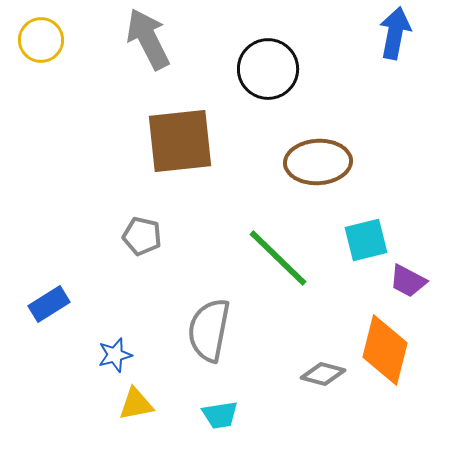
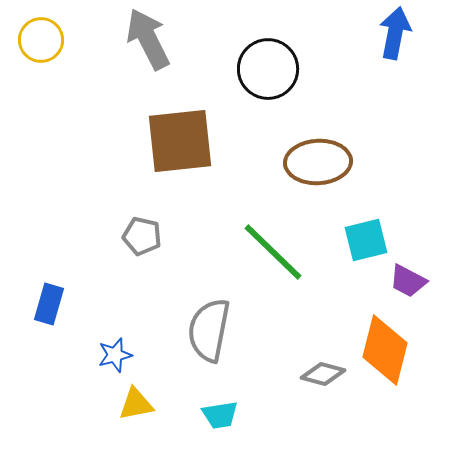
green line: moved 5 px left, 6 px up
blue rectangle: rotated 42 degrees counterclockwise
